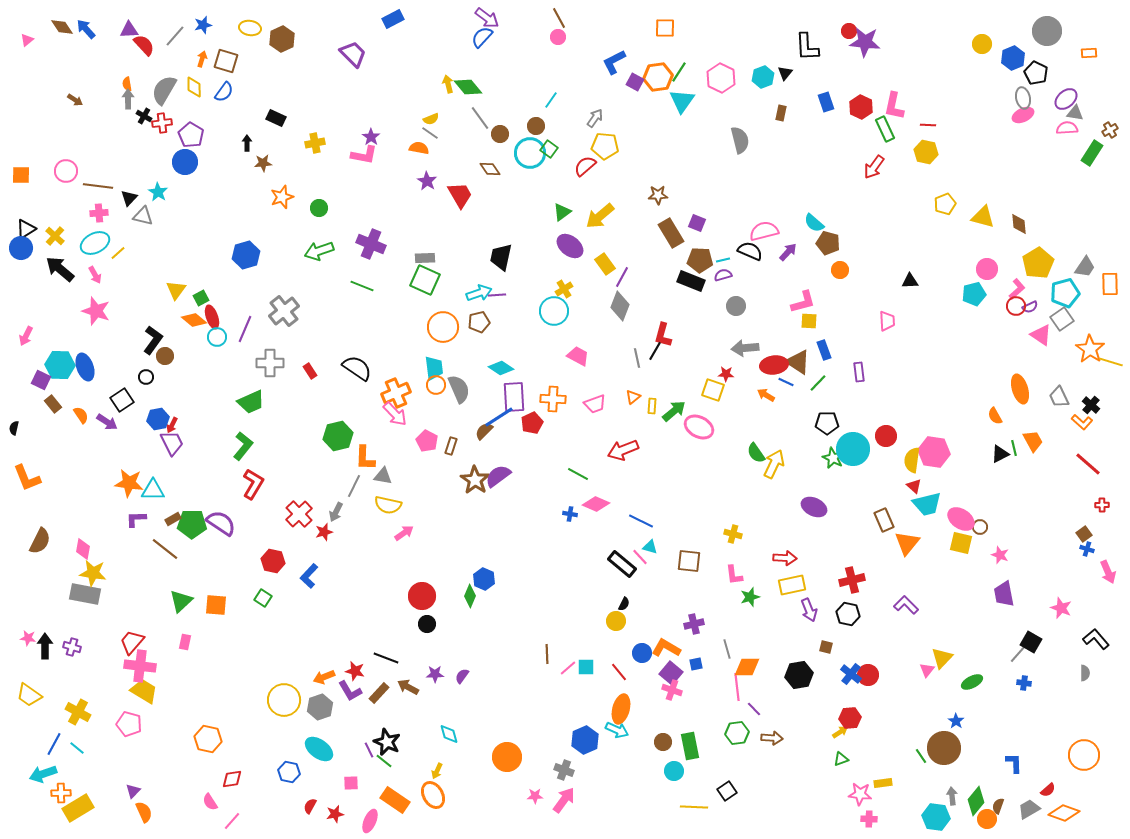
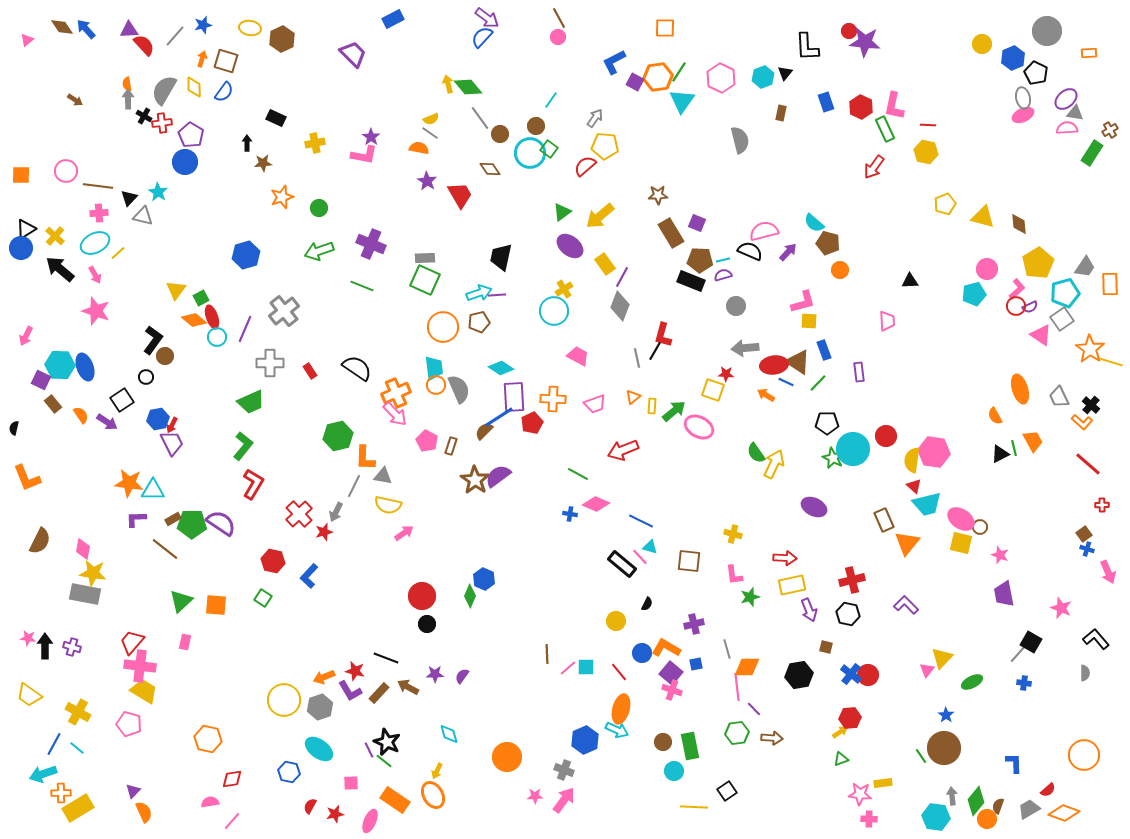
black semicircle at (624, 604): moved 23 px right
blue star at (956, 721): moved 10 px left, 6 px up
pink semicircle at (210, 802): rotated 114 degrees clockwise
